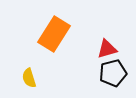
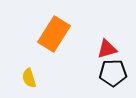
black pentagon: rotated 12 degrees clockwise
